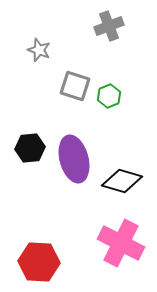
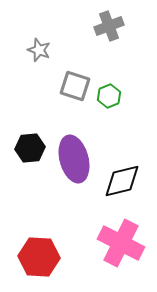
black diamond: rotated 30 degrees counterclockwise
red hexagon: moved 5 px up
